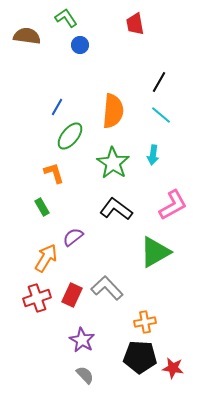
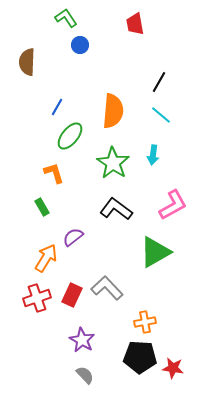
brown semicircle: moved 26 px down; rotated 96 degrees counterclockwise
